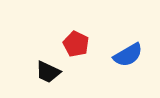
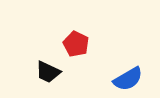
blue semicircle: moved 24 px down
